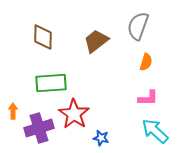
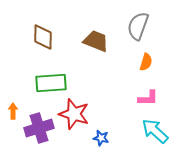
brown trapezoid: rotated 60 degrees clockwise
red star: rotated 16 degrees counterclockwise
